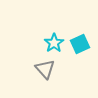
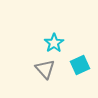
cyan square: moved 21 px down
